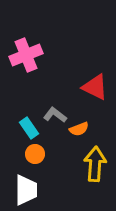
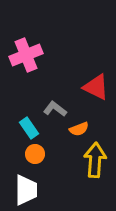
red triangle: moved 1 px right
gray L-shape: moved 6 px up
yellow arrow: moved 4 px up
